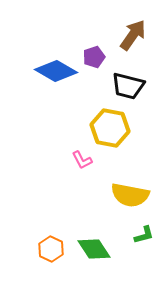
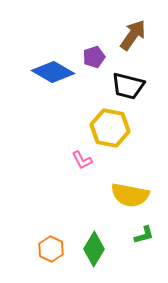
blue diamond: moved 3 px left, 1 px down
green diamond: rotated 64 degrees clockwise
